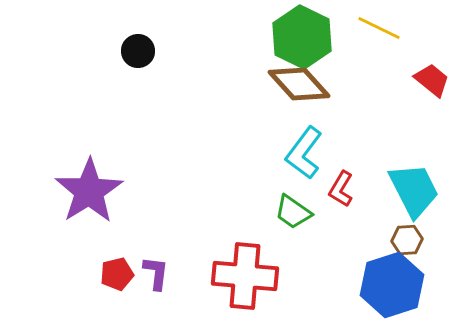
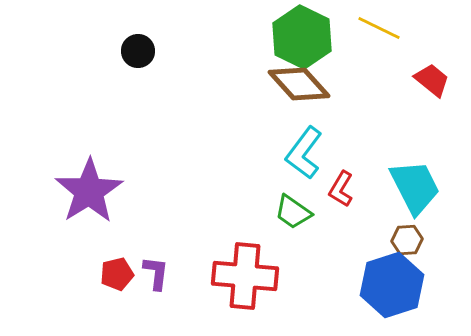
cyan trapezoid: moved 1 px right, 3 px up
